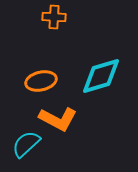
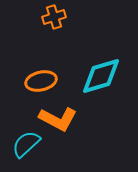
orange cross: rotated 20 degrees counterclockwise
